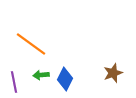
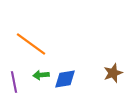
blue diamond: rotated 55 degrees clockwise
